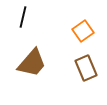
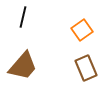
orange square: moved 1 px left, 1 px up
brown trapezoid: moved 9 px left, 3 px down
